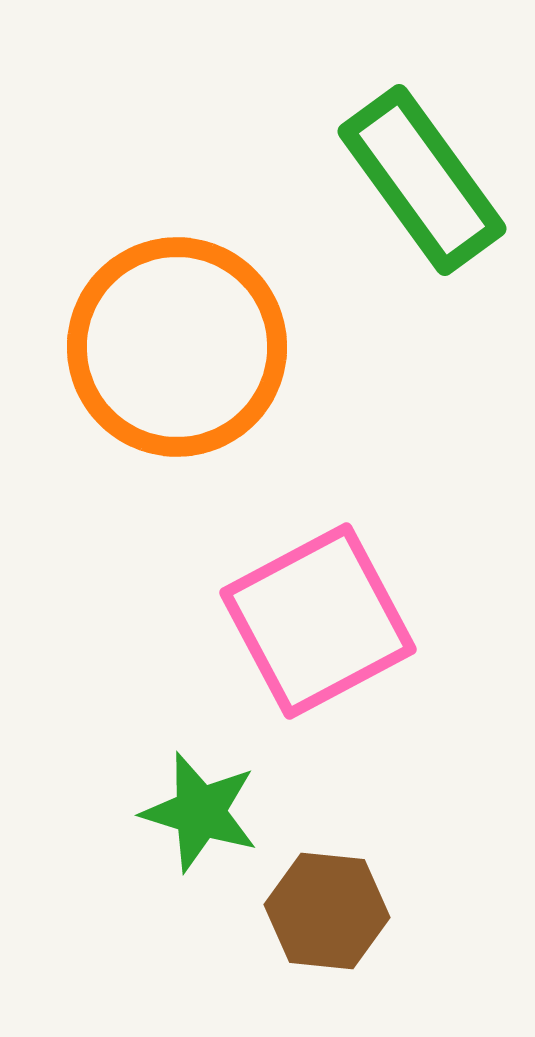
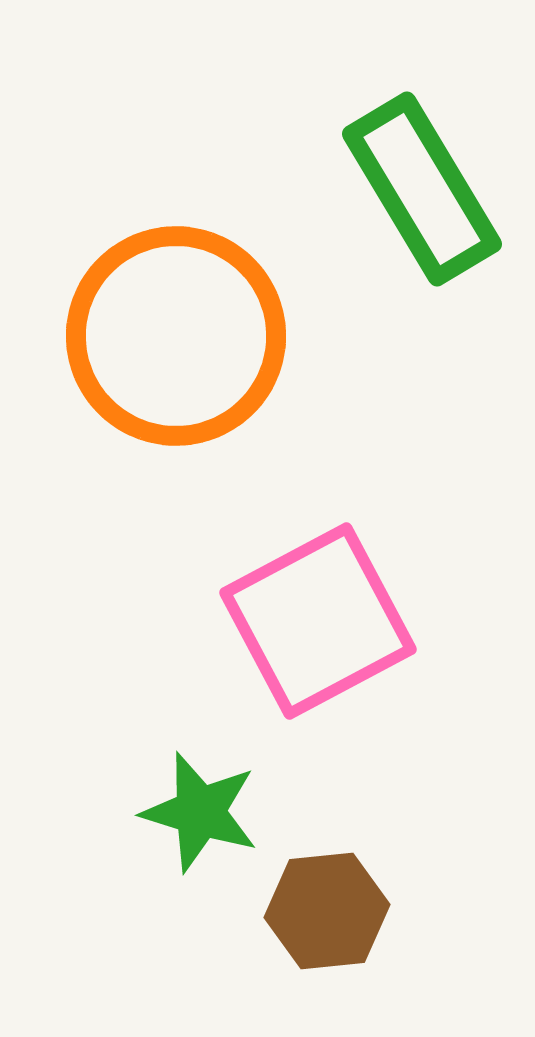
green rectangle: moved 9 px down; rotated 5 degrees clockwise
orange circle: moved 1 px left, 11 px up
brown hexagon: rotated 12 degrees counterclockwise
